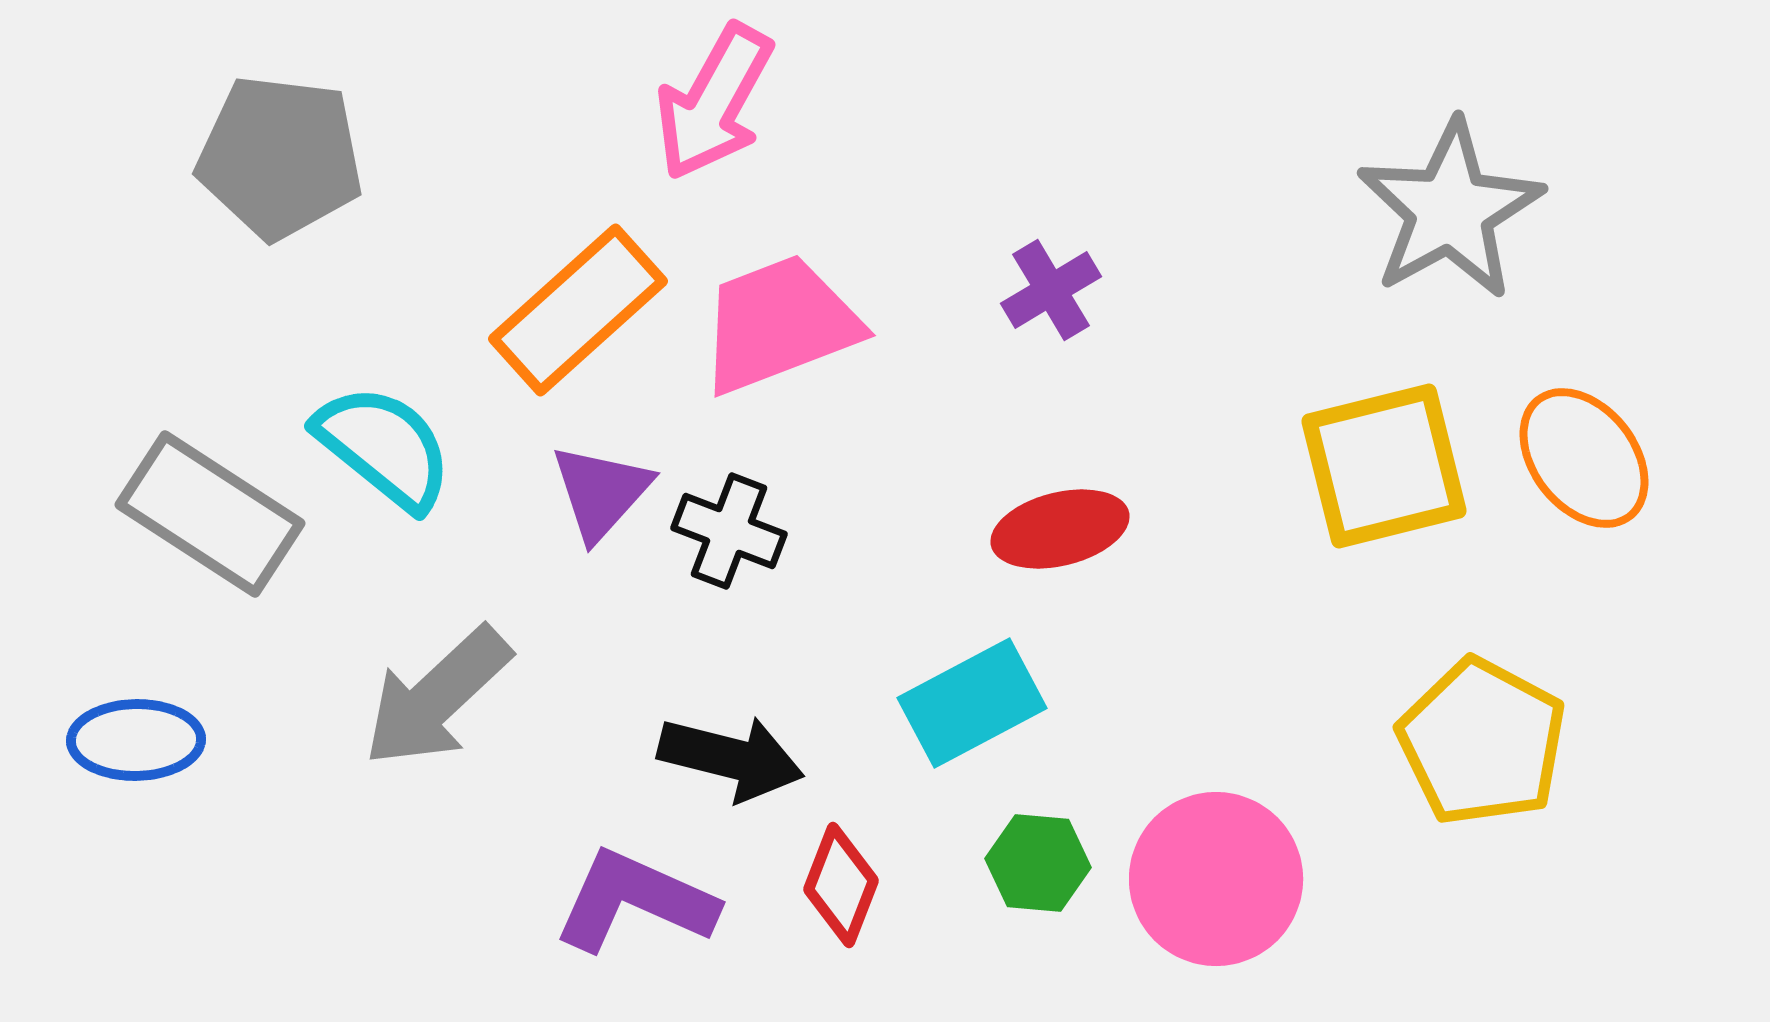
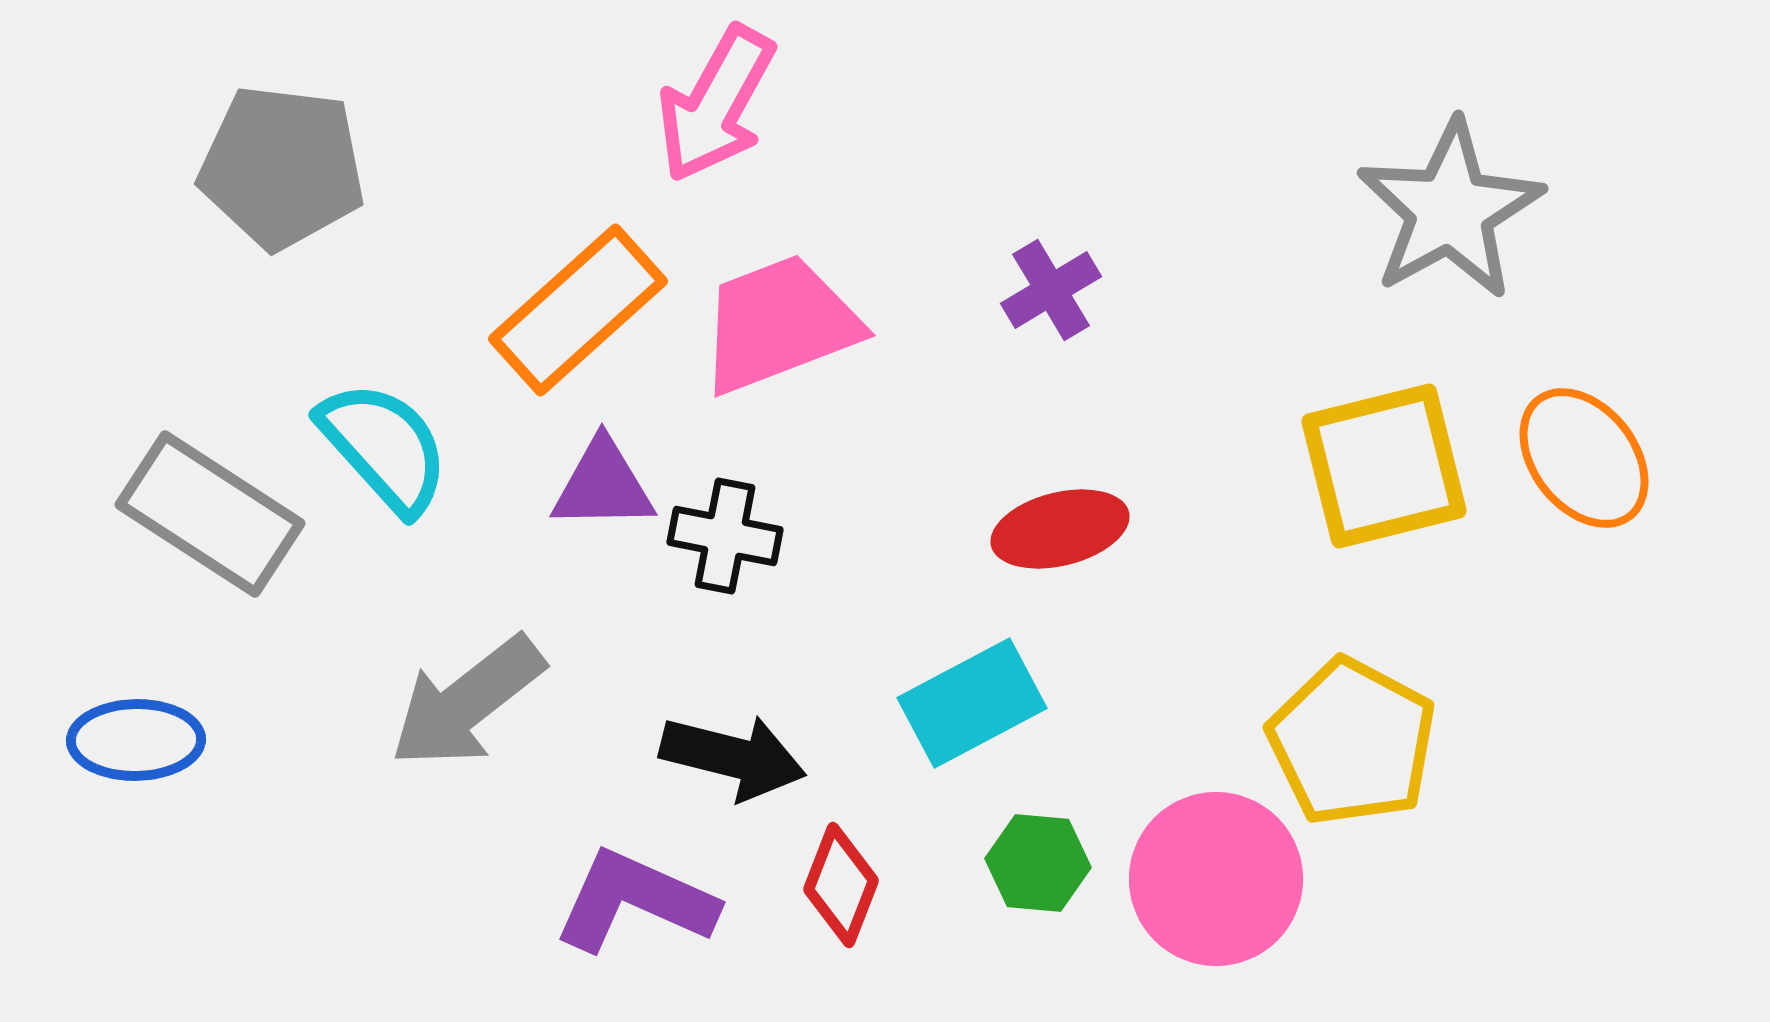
pink arrow: moved 2 px right, 2 px down
gray pentagon: moved 2 px right, 10 px down
cyan semicircle: rotated 9 degrees clockwise
purple triangle: moved 2 px right, 7 px up; rotated 47 degrees clockwise
black cross: moved 4 px left, 5 px down; rotated 10 degrees counterclockwise
gray arrow: moved 30 px right, 5 px down; rotated 5 degrees clockwise
yellow pentagon: moved 130 px left
black arrow: moved 2 px right, 1 px up
